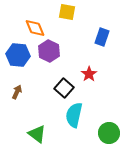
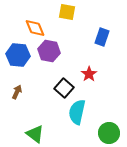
purple hexagon: rotated 15 degrees counterclockwise
cyan semicircle: moved 3 px right, 3 px up
green triangle: moved 2 px left
